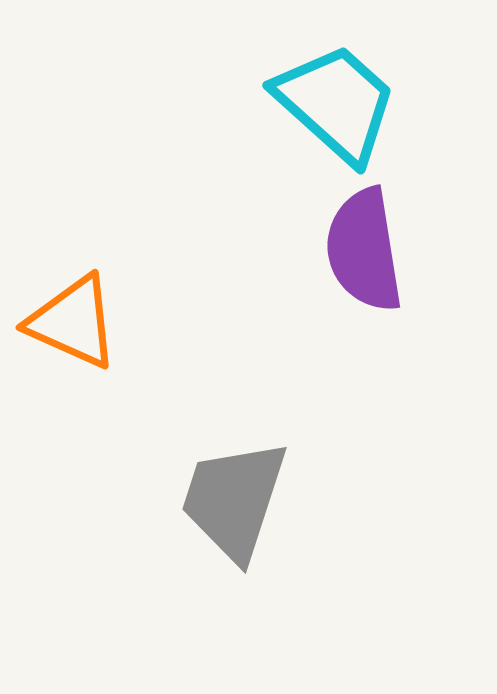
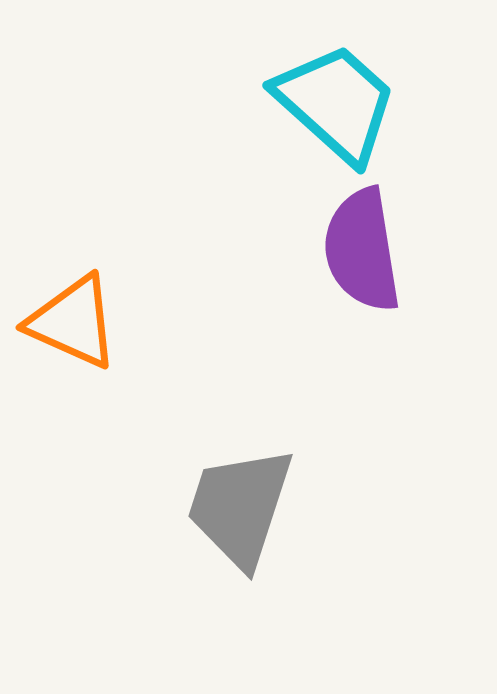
purple semicircle: moved 2 px left
gray trapezoid: moved 6 px right, 7 px down
